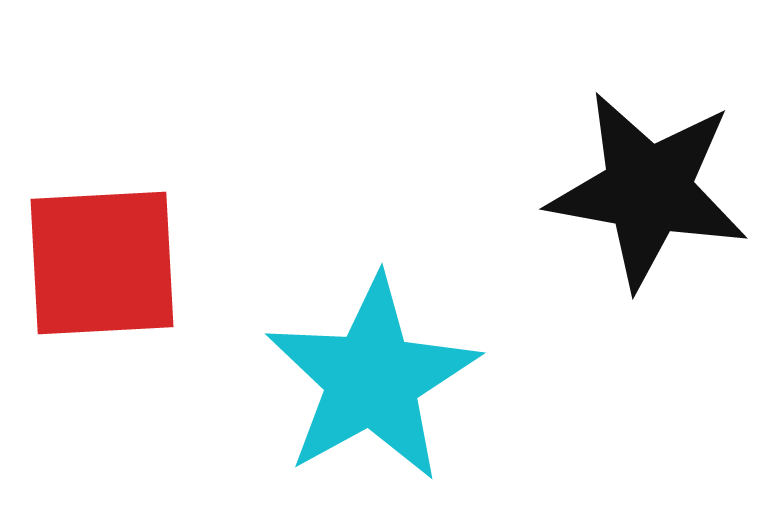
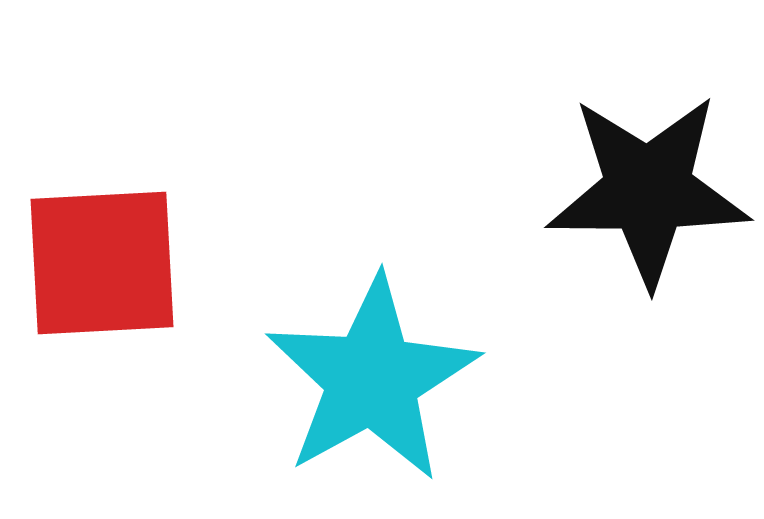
black star: rotated 10 degrees counterclockwise
